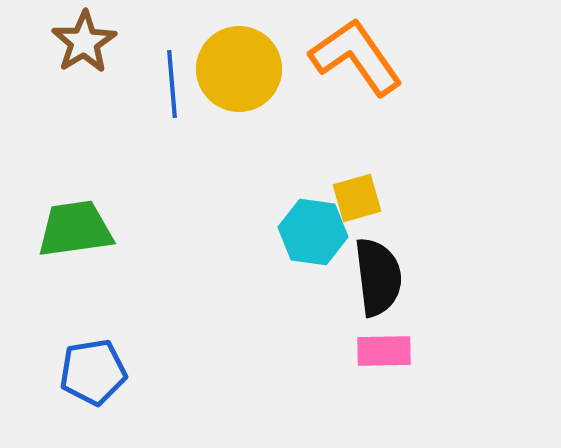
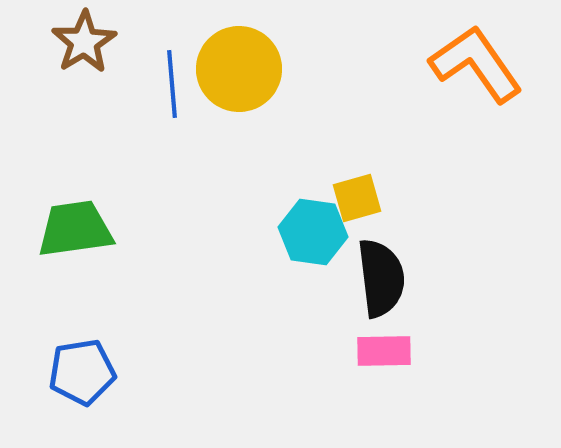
orange L-shape: moved 120 px right, 7 px down
black semicircle: moved 3 px right, 1 px down
blue pentagon: moved 11 px left
